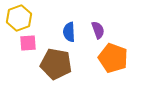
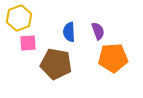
purple semicircle: moved 1 px down
orange pentagon: rotated 24 degrees counterclockwise
